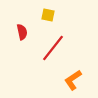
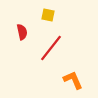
red line: moved 2 px left
orange L-shape: rotated 100 degrees clockwise
